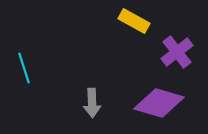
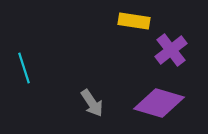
yellow rectangle: rotated 20 degrees counterclockwise
purple cross: moved 6 px left, 2 px up
gray arrow: rotated 32 degrees counterclockwise
